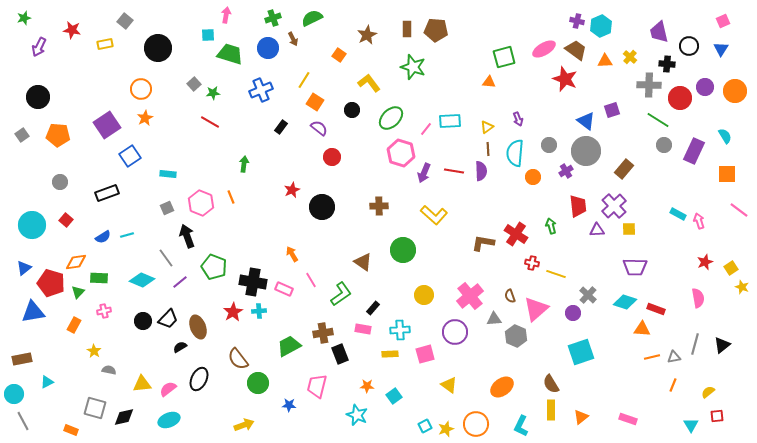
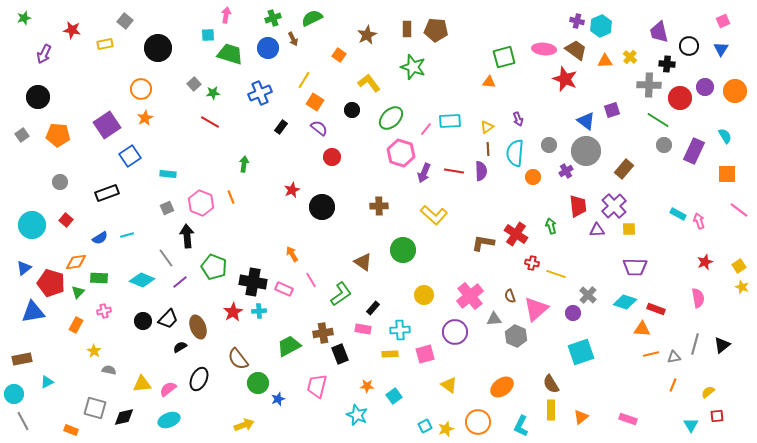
purple arrow at (39, 47): moved 5 px right, 7 px down
pink ellipse at (544, 49): rotated 35 degrees clockwise
blue cross at (261, 90): moved 1 px left, 3 px down
black arrow at (187, 236): rotated 15 degrees clockwise
blue semicircle at (103, 237): moved 3 px left, 1 px down
yellow square at (731, 268): moved 8 px right, 2 px up
orange rectangle at (74, 325): moved 2 px right
orange line at (652, 357): moved 1 px left, 3 px up
blue star at (289, 405): moved 11 px left, 6 px up; rotated 24 degrees counterclockwise
orange circle at (476, 424): moved 2 px right, 2 px up
